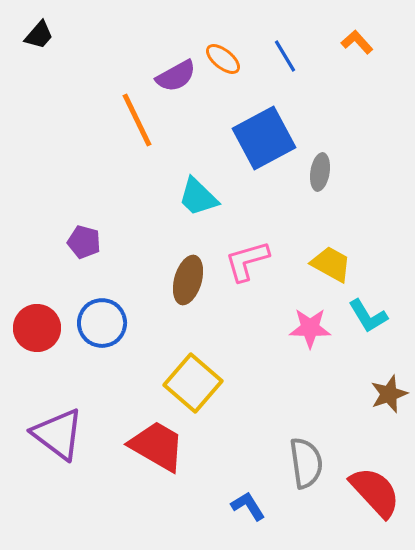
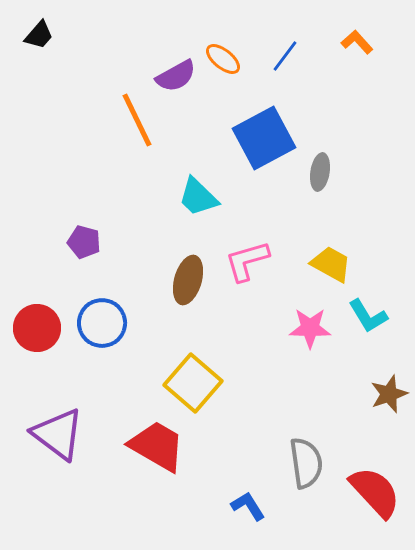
blue line: rotated 68 degrees clockwise
